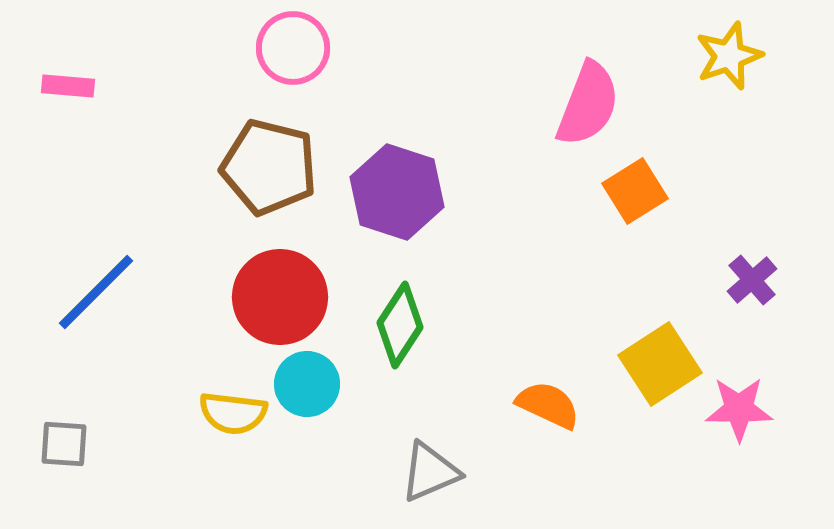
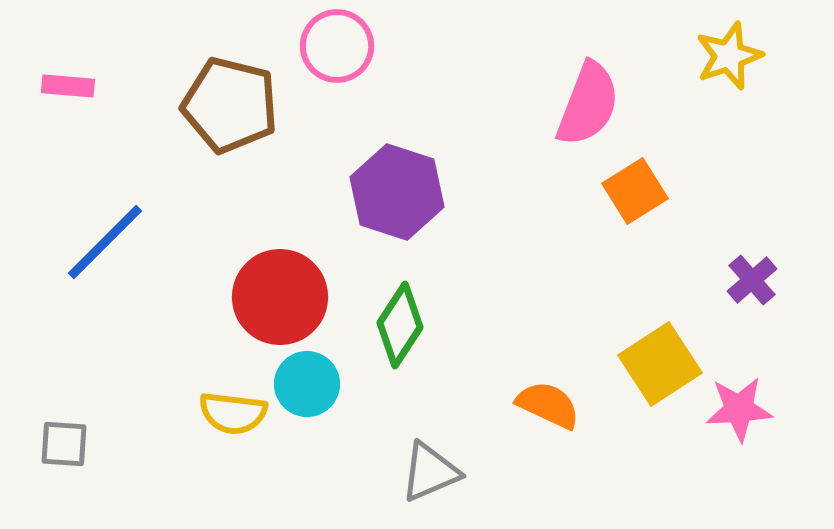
pink circle: moved 44 px right, 2 px up
brown pentagon: moved 39 px left, 62 px up
blue line: moved 9 px right, 50 px up
pink star: rotated 4 degrees counterclockwise
